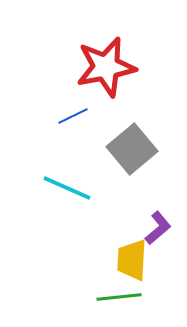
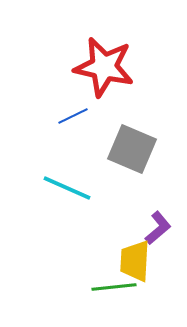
red star: moved 2 px left; rotated 24 degrees clockwise
gray square: rotated 27 degrees counterclockwise
yellow trapezoid: moved 3 px right, 1 px down
green line: moved 5 px left, 10 px up
